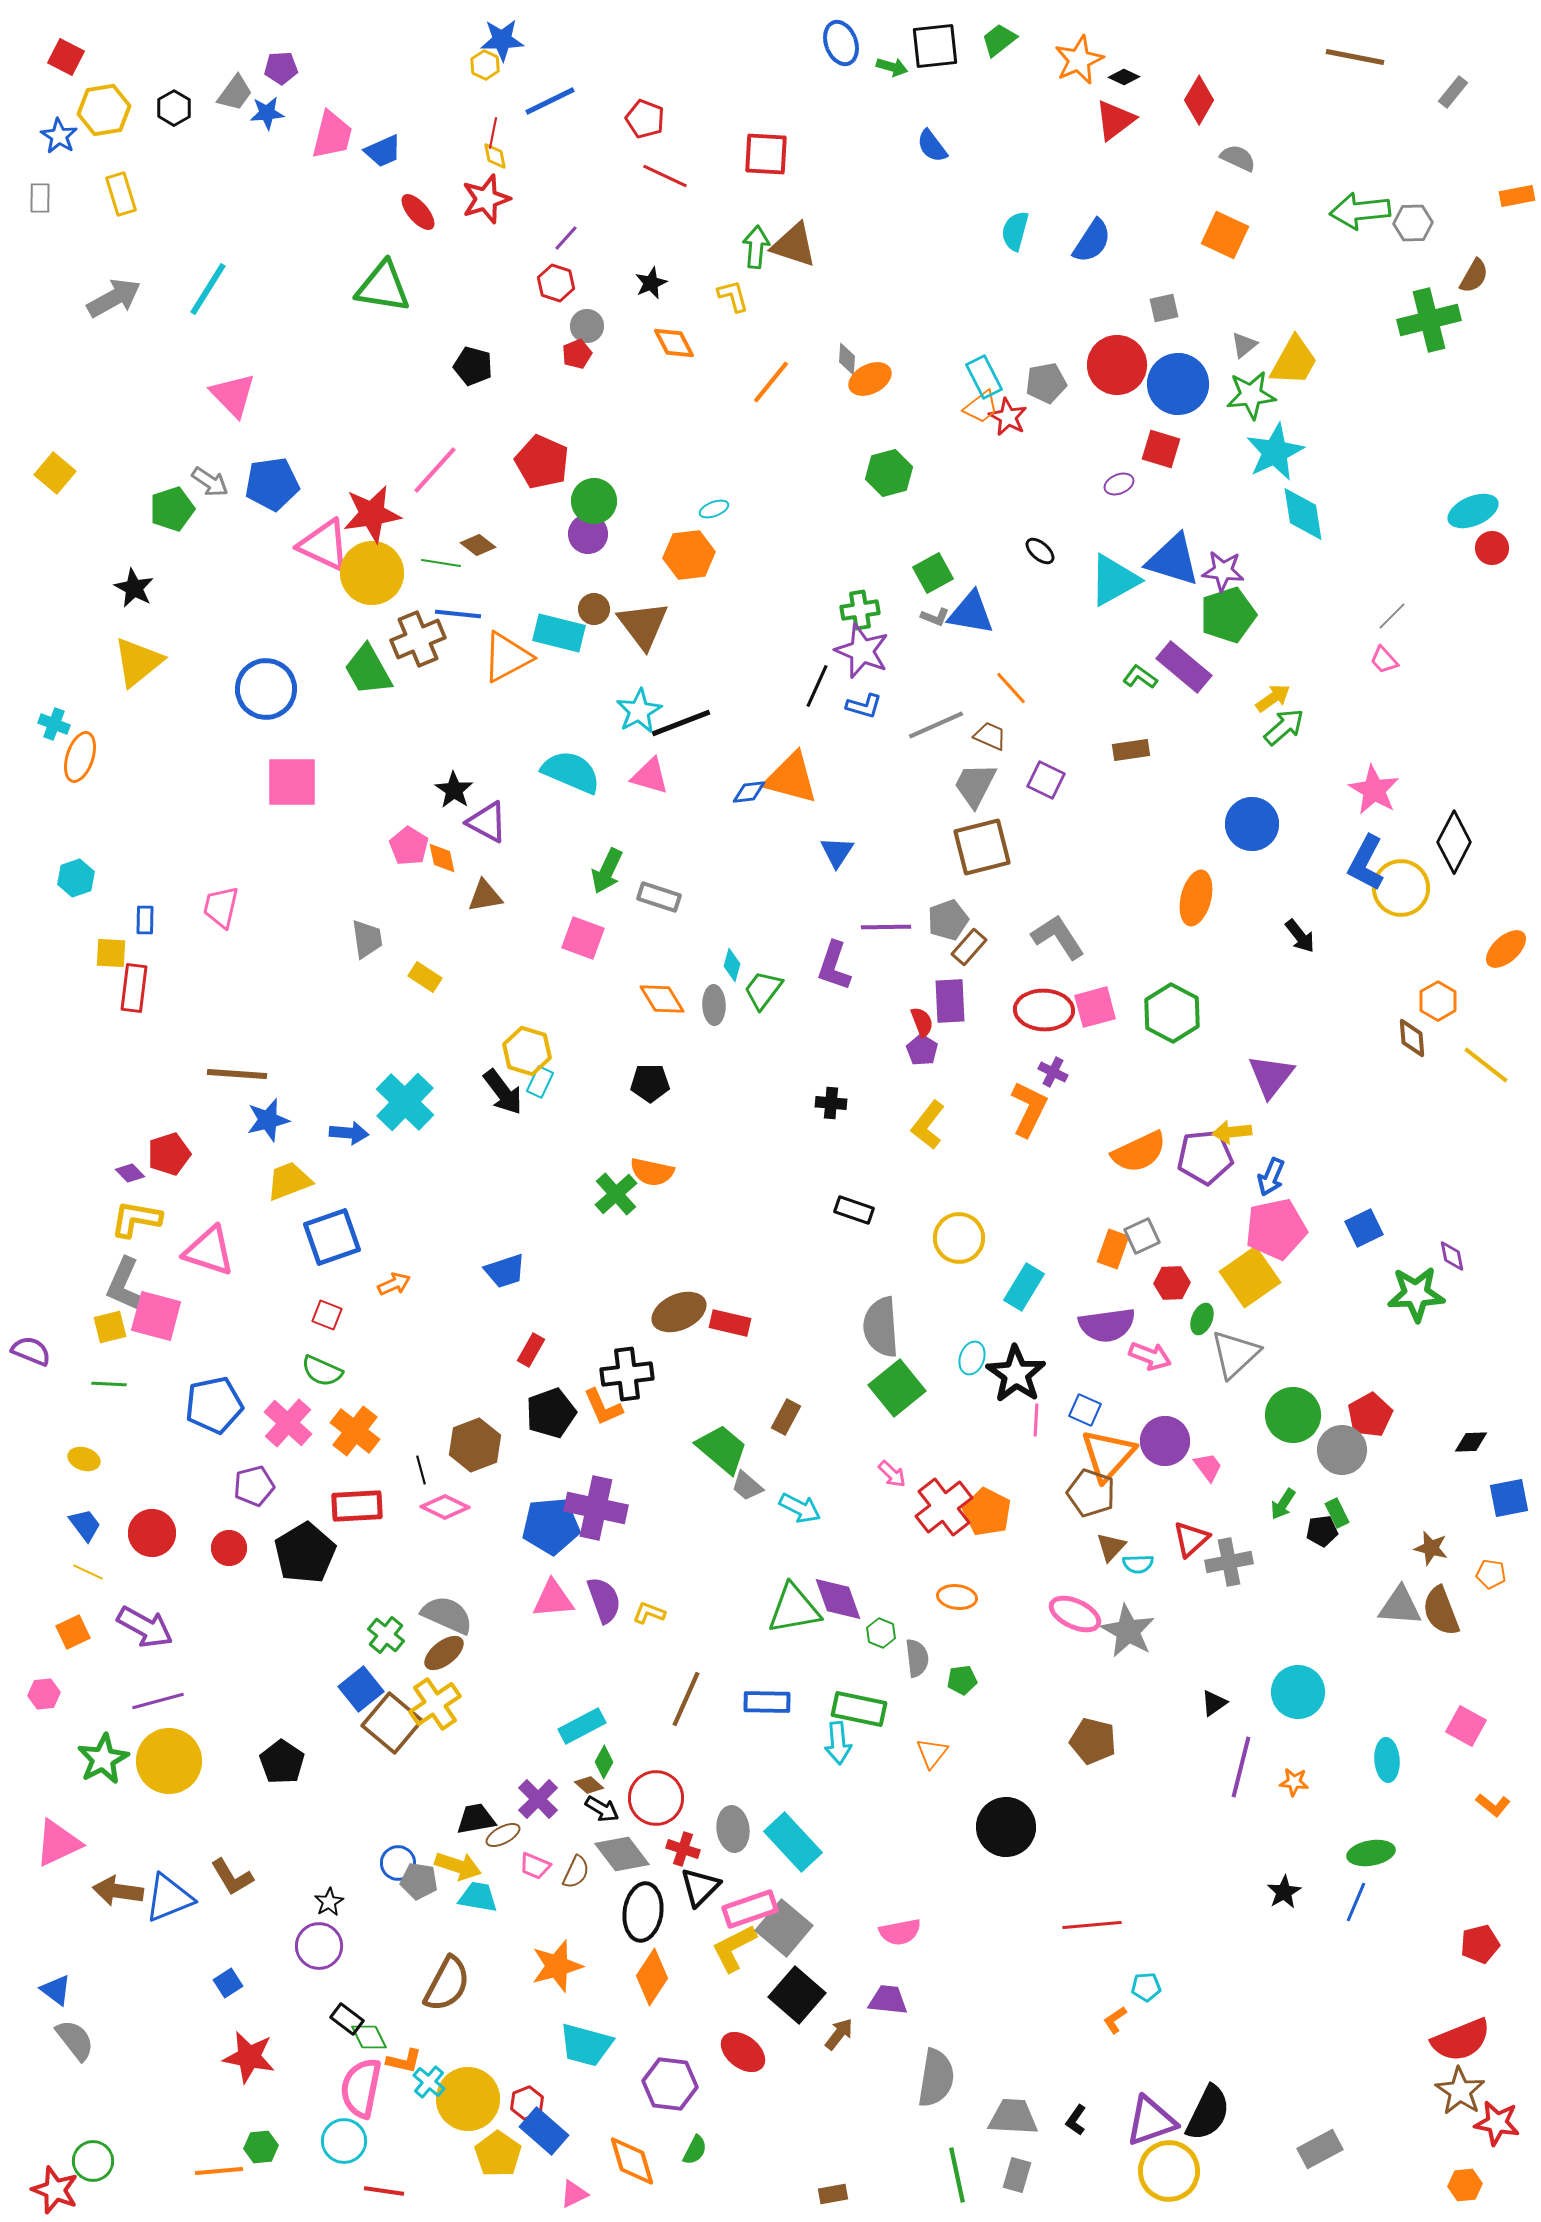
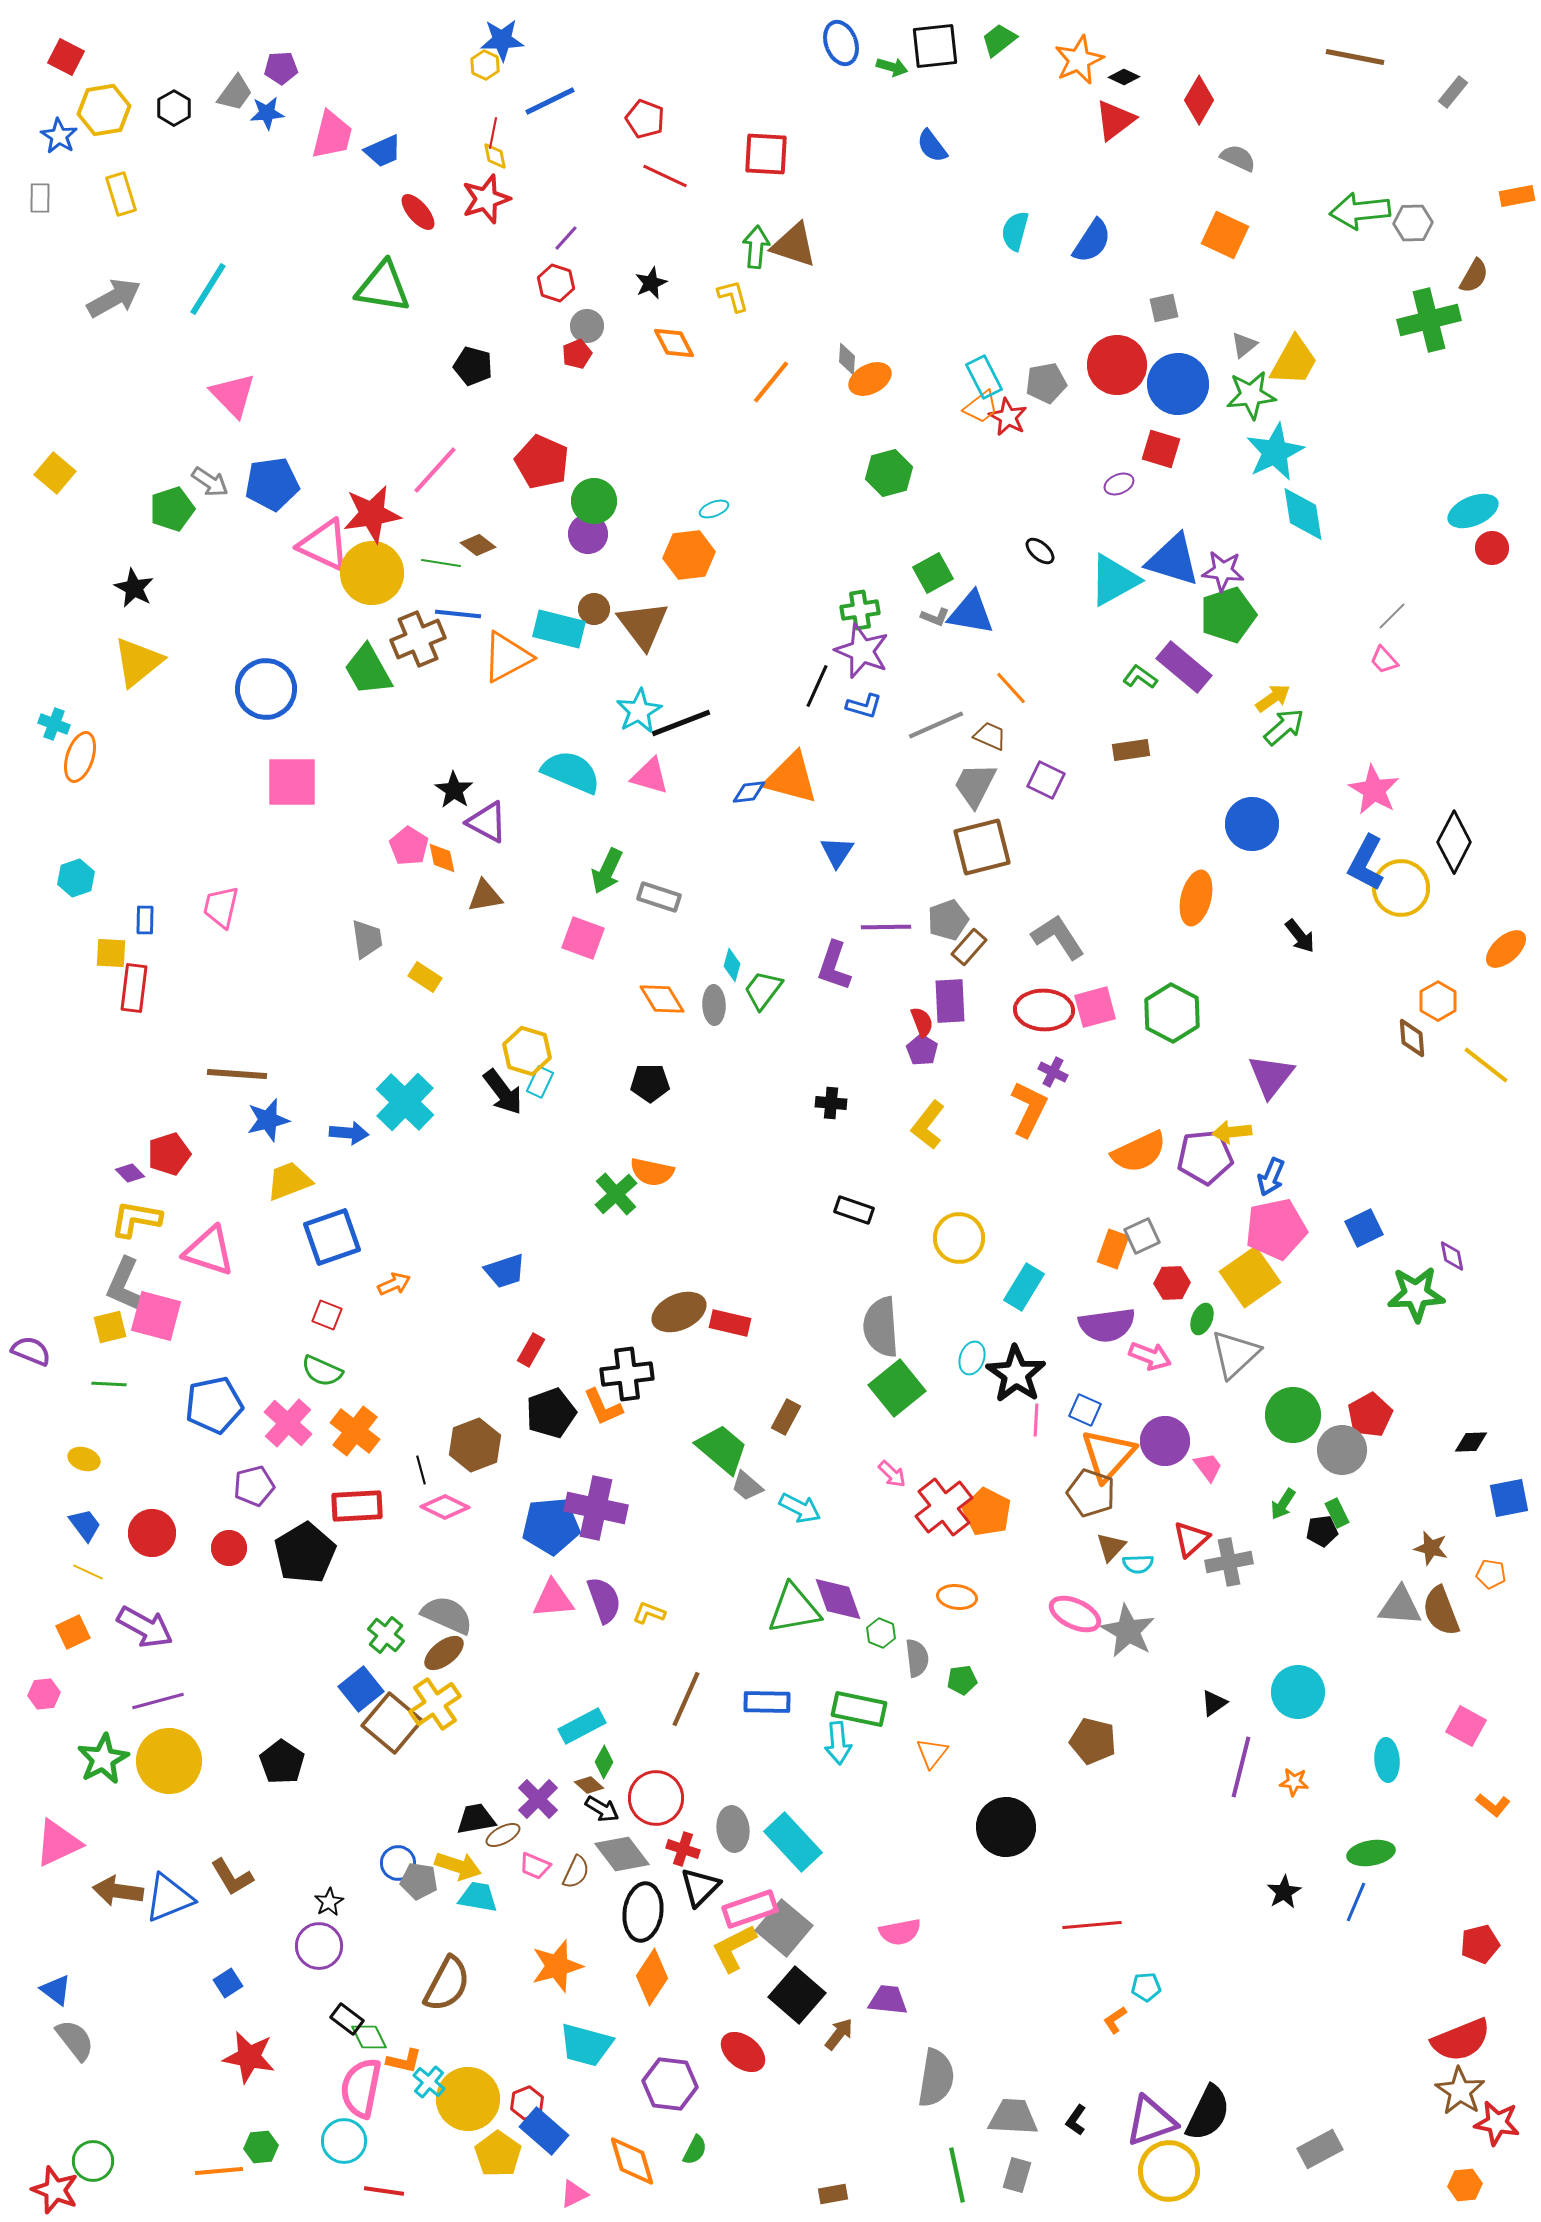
cyan rectangle at (559, 633): moved 4 px up
